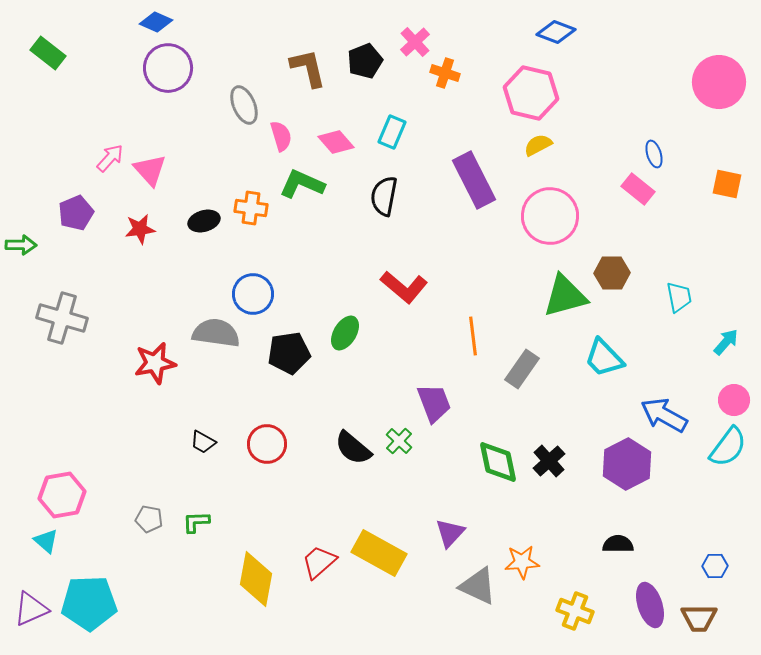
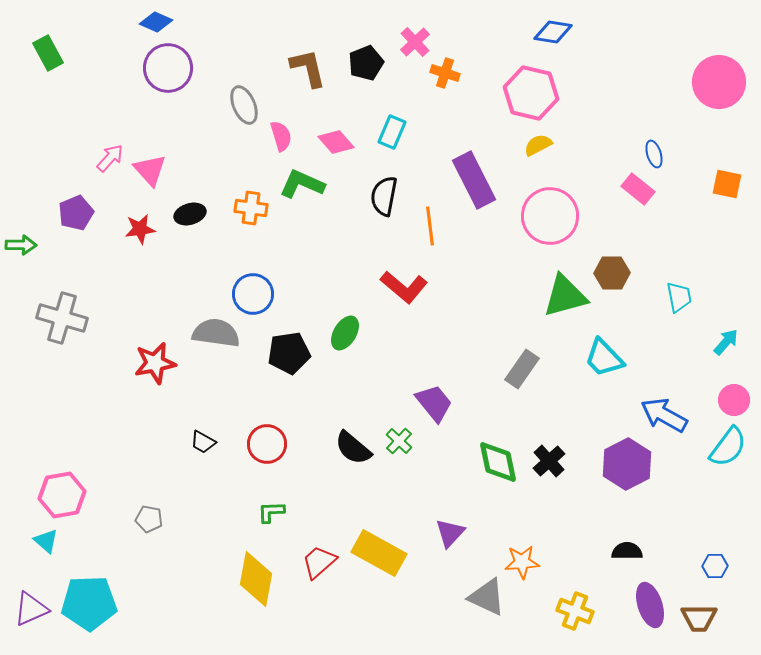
blue diamond at (556, 32): moved 3 px left; rotated 12 degrees counterclockwise
green rectangle at (48, 53): rotated 24 degrees clockwise
black pentagon at (365, 61): moved 1 px right, 2 px down
black ellipse at (204, 221): moved 14 px left, 7 px up
orange line at (473, 336): moved 43 px left, 110 px up
purple trapezoid at (434, 403): rotated 18 degrees counterclockwise
green L-shape at (196, 522): moved 75 px right, 10 px up
black semicircle at (618, 544): moved 9 px right, 7 px down
gray triangle at (478, 586): moved 9 px right, 11 px down
